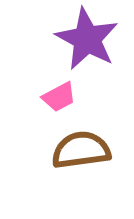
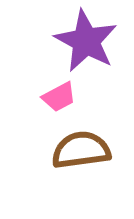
purple star: moved 1 px left, 2 px down
